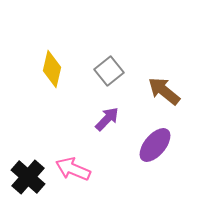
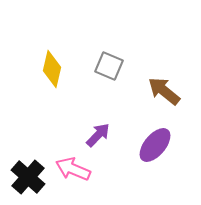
gray square: moved 5 px up; rotated 28 degrees counterclockwise
purple arrow: moved 9 px left, 16 px down
